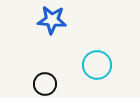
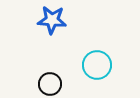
black circle: moved 5 px right
